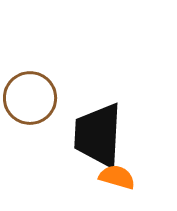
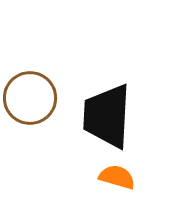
black trapezoid: moved 9 px right, 19 px up
